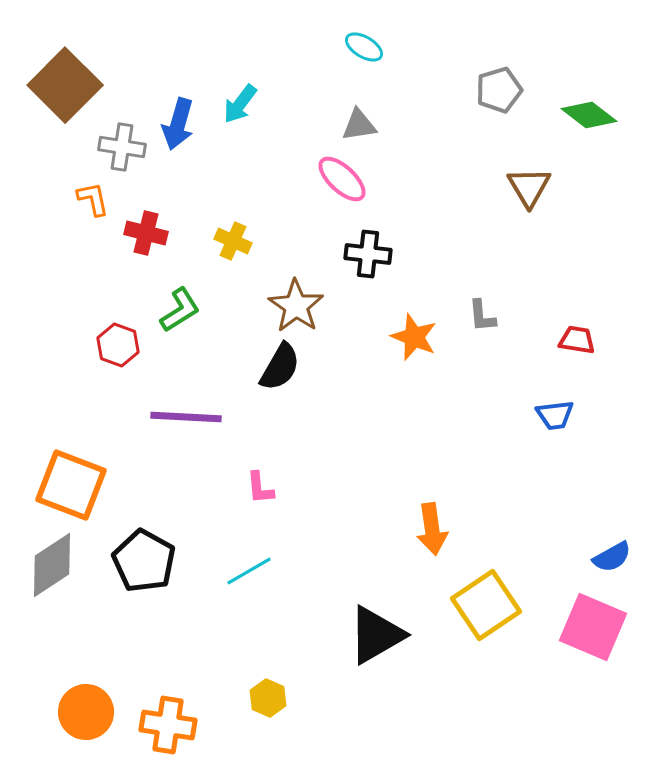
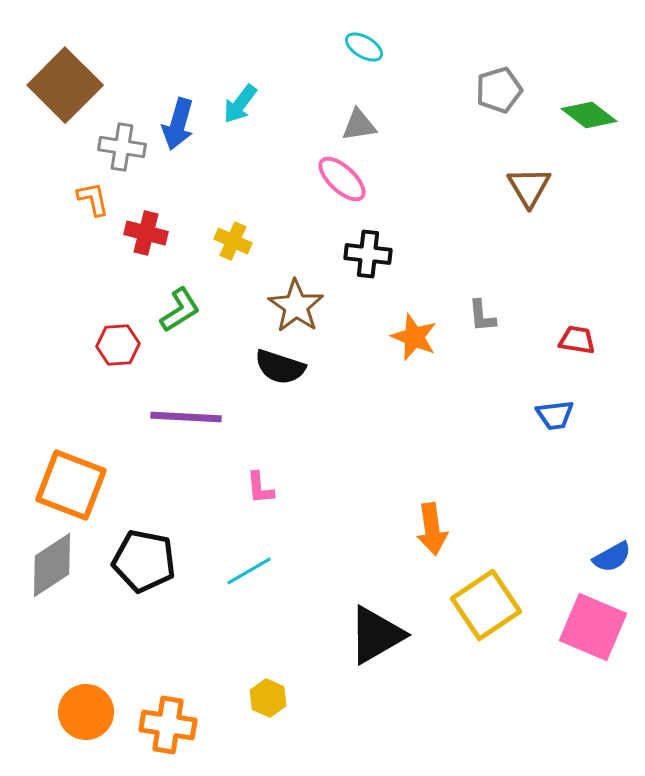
red hexagon: rotated 24 degrees counterclockwise
black semicircle: rotated 78 degrees clockwise
black pentagon: rotated 18 degrees counterclockwise
